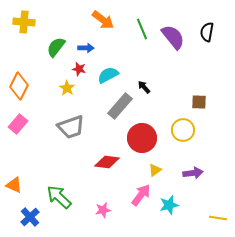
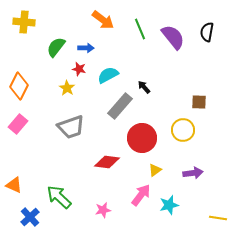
green line: moved 2 px left
